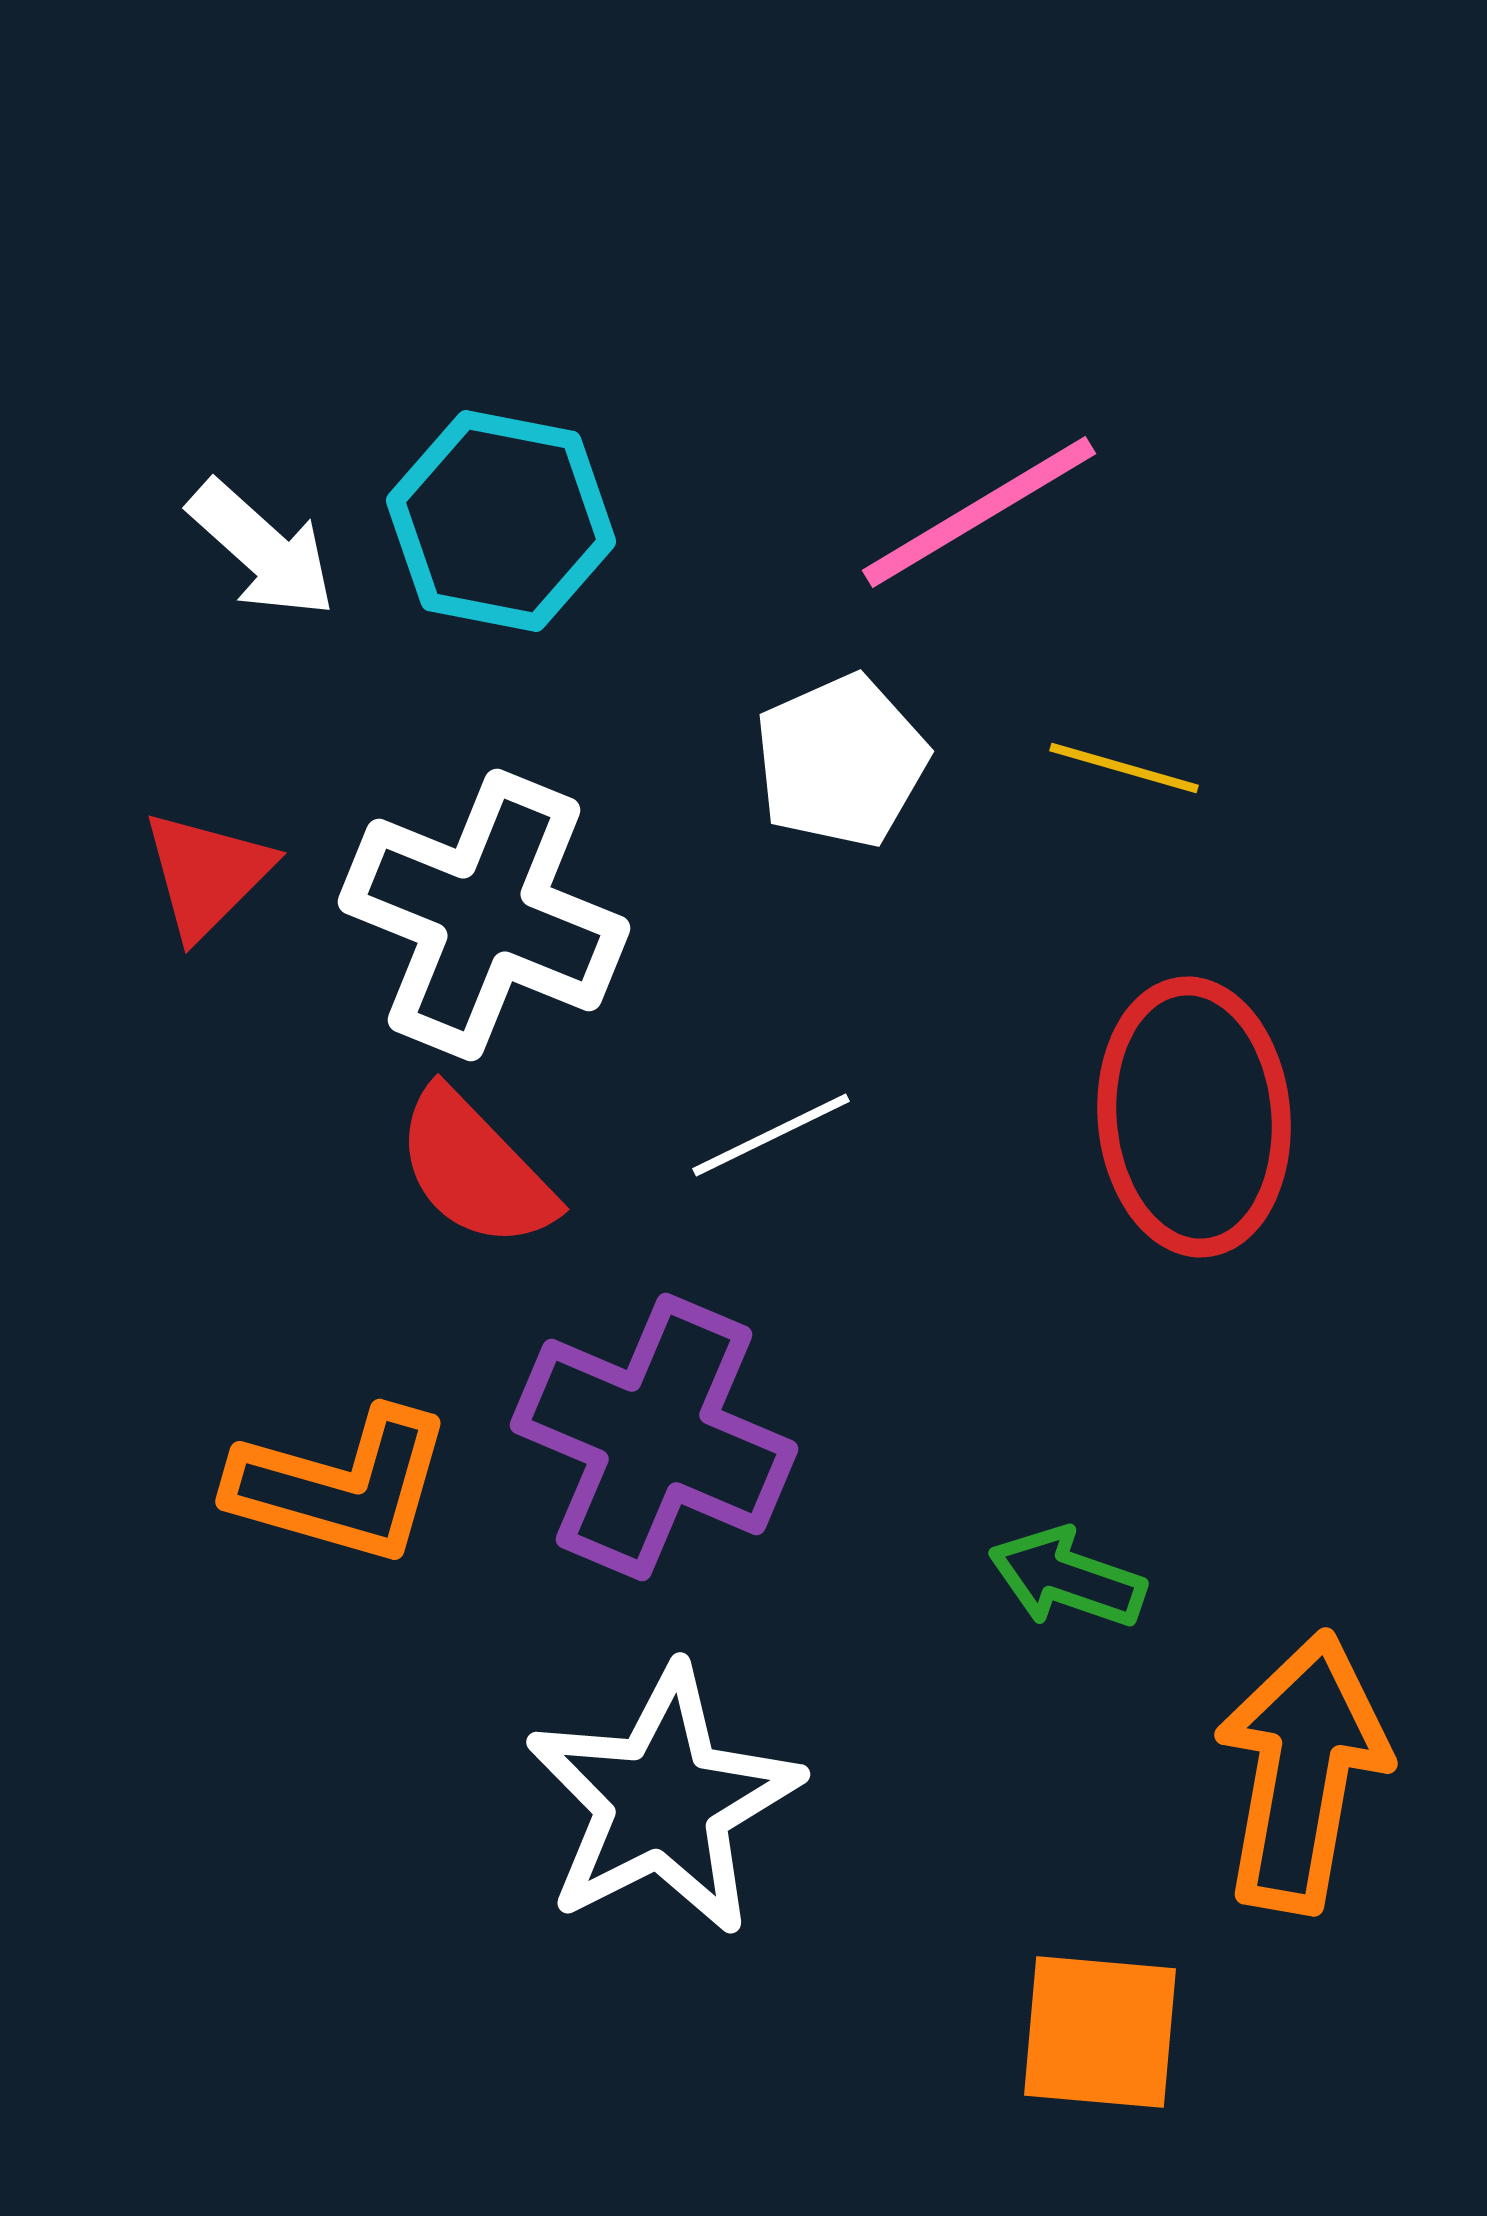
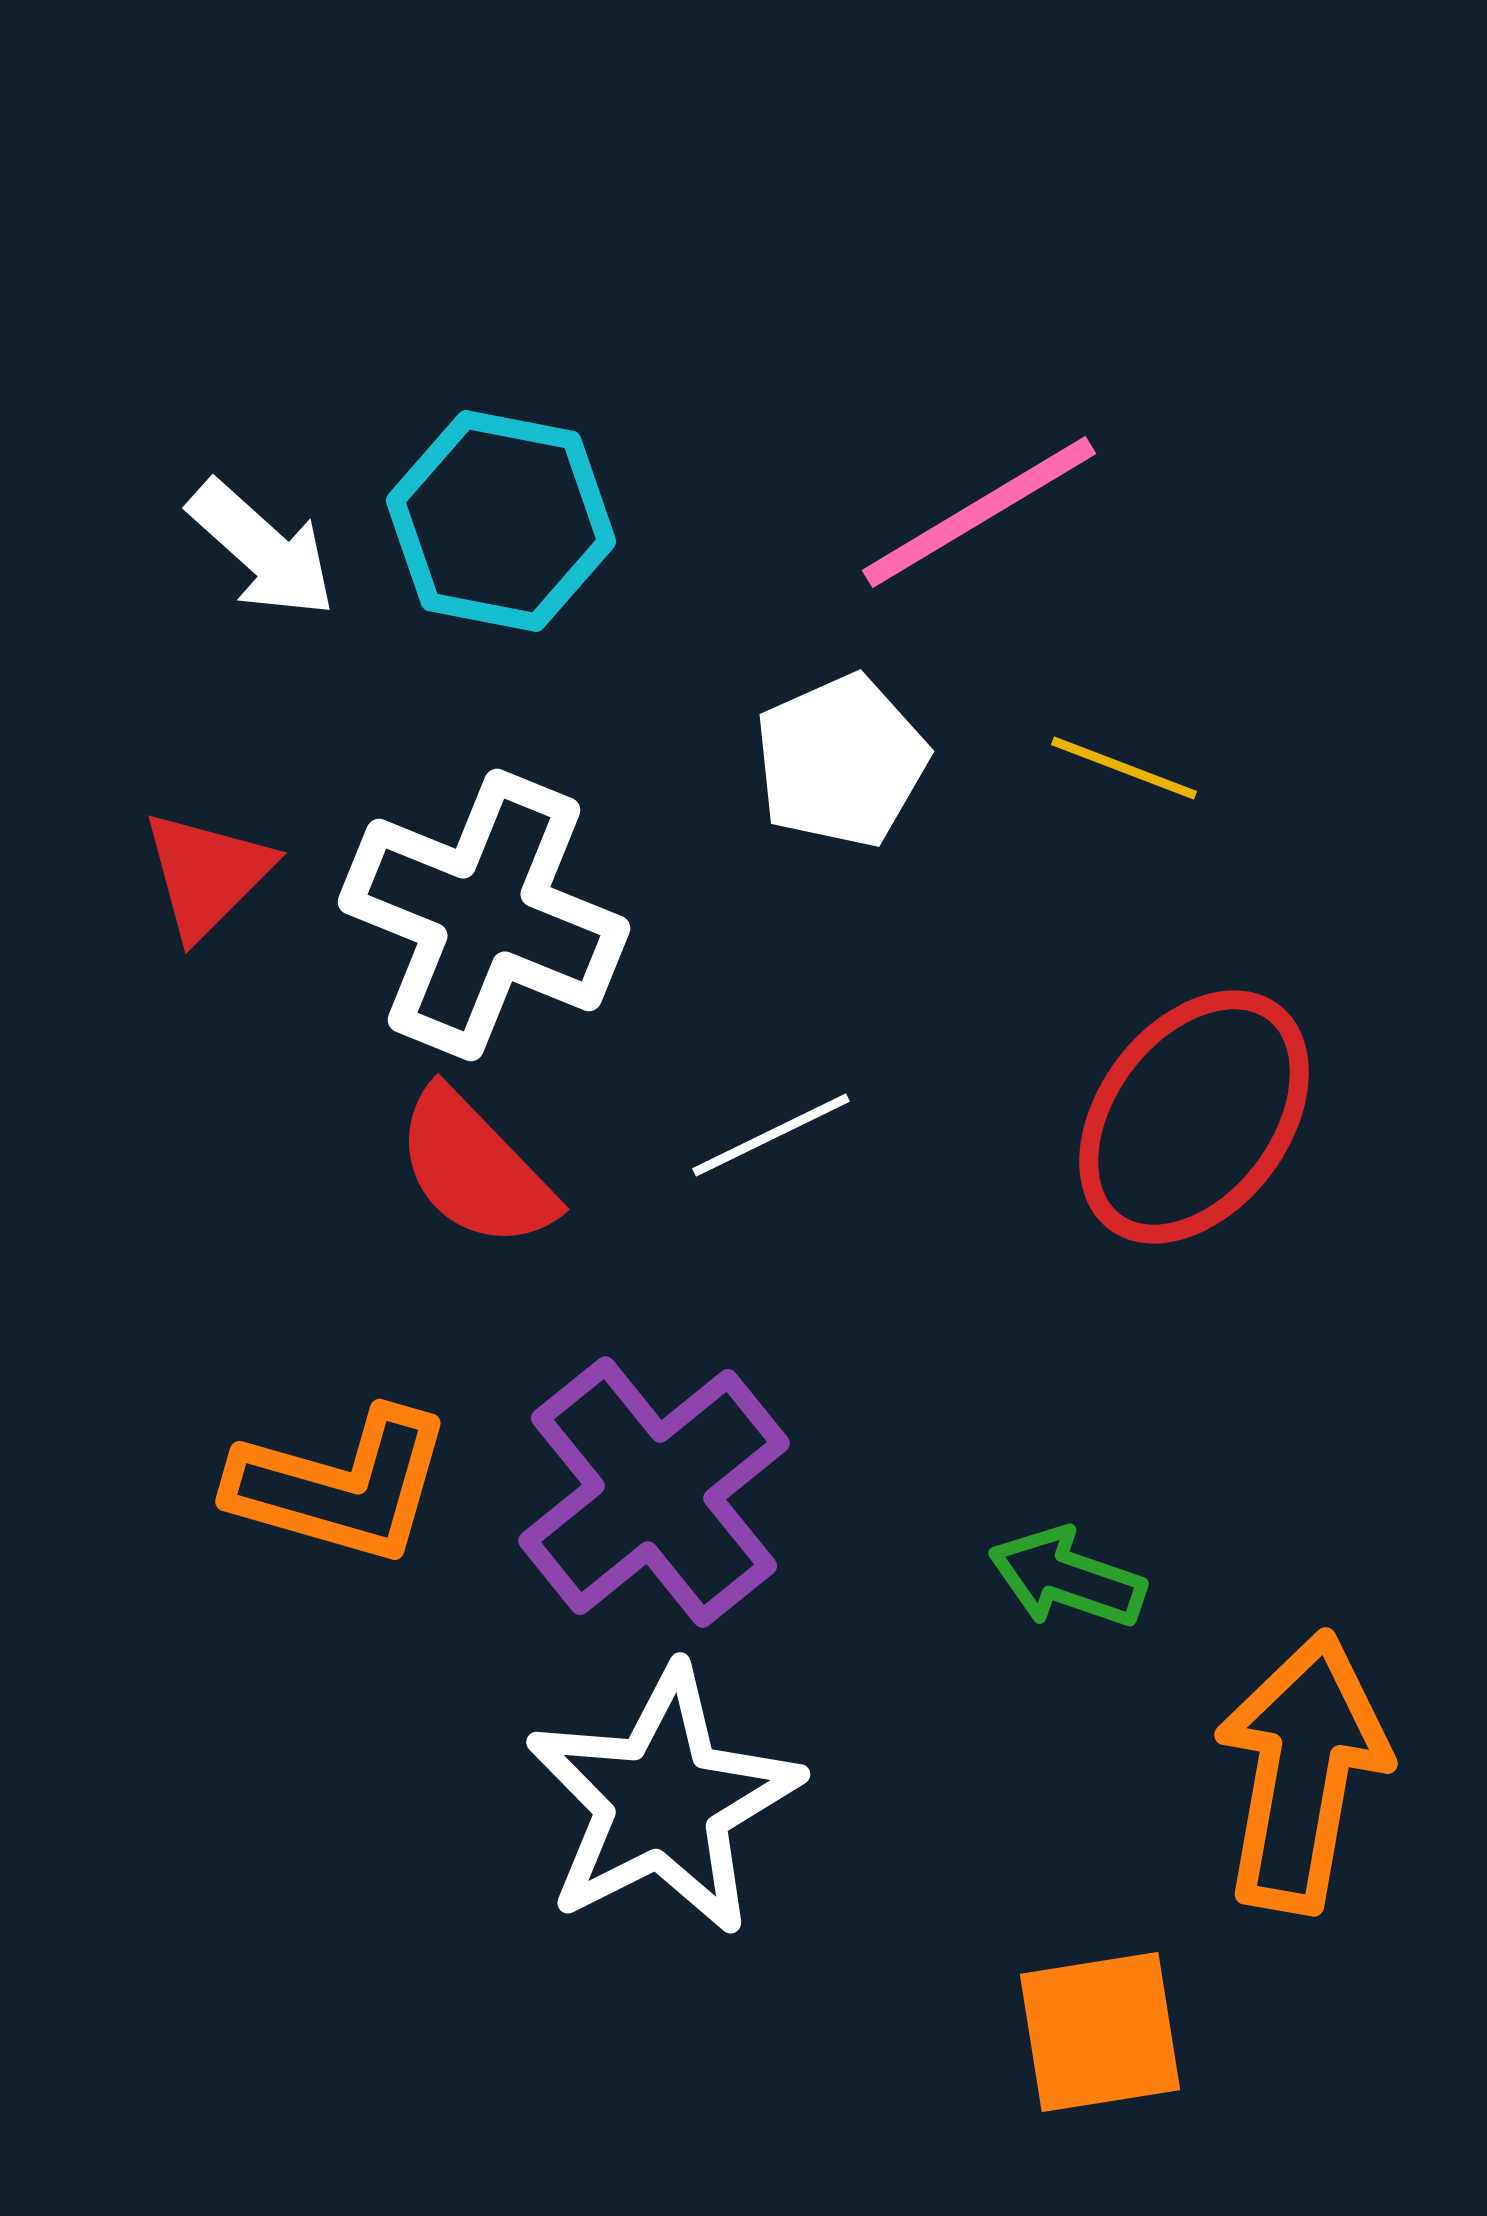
yellow line: rotated 5 degrees clockwise
red ellipse: rotated 42 degrees clockwise
purple cross: moved 55 px down; rotated 28 degrees clockwise
orange square: rotated 14 degrees counterclockwise
